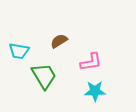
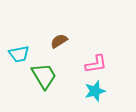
cyan trapezoid: moved 3 px down; rotated 20 degrees counterclockwise
pink L-shape: moved 5 px right, 2 px down
cyan star: rotated 15 degrees counterclockwise
